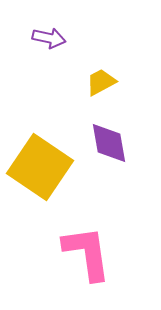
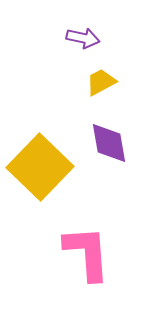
purple arrow: moved 34 px right
yellow square: rotated 10 degrees clockwise
pink L-shape: rotated 4 degrees clockwise
